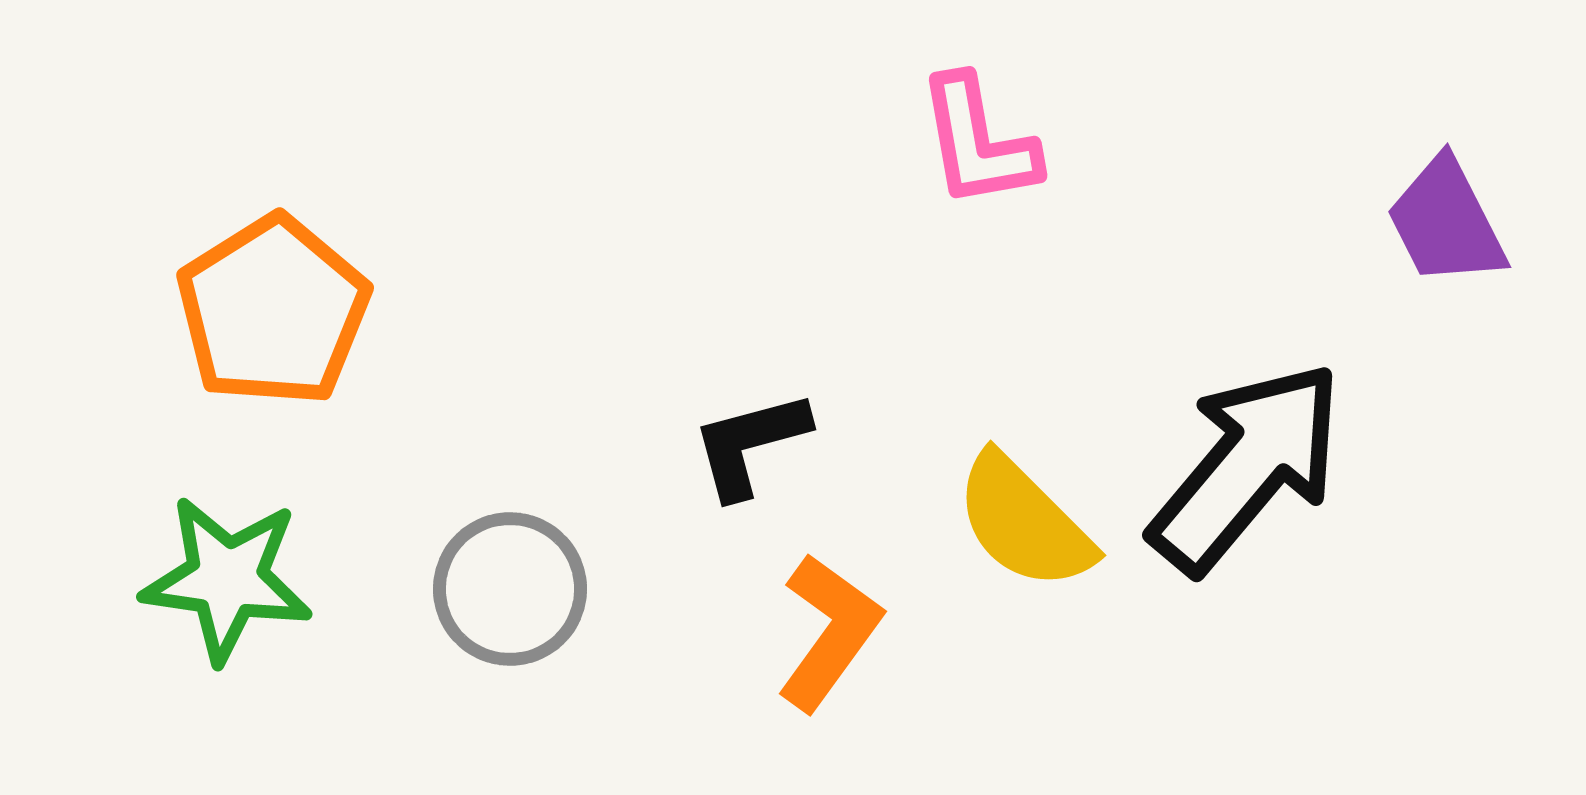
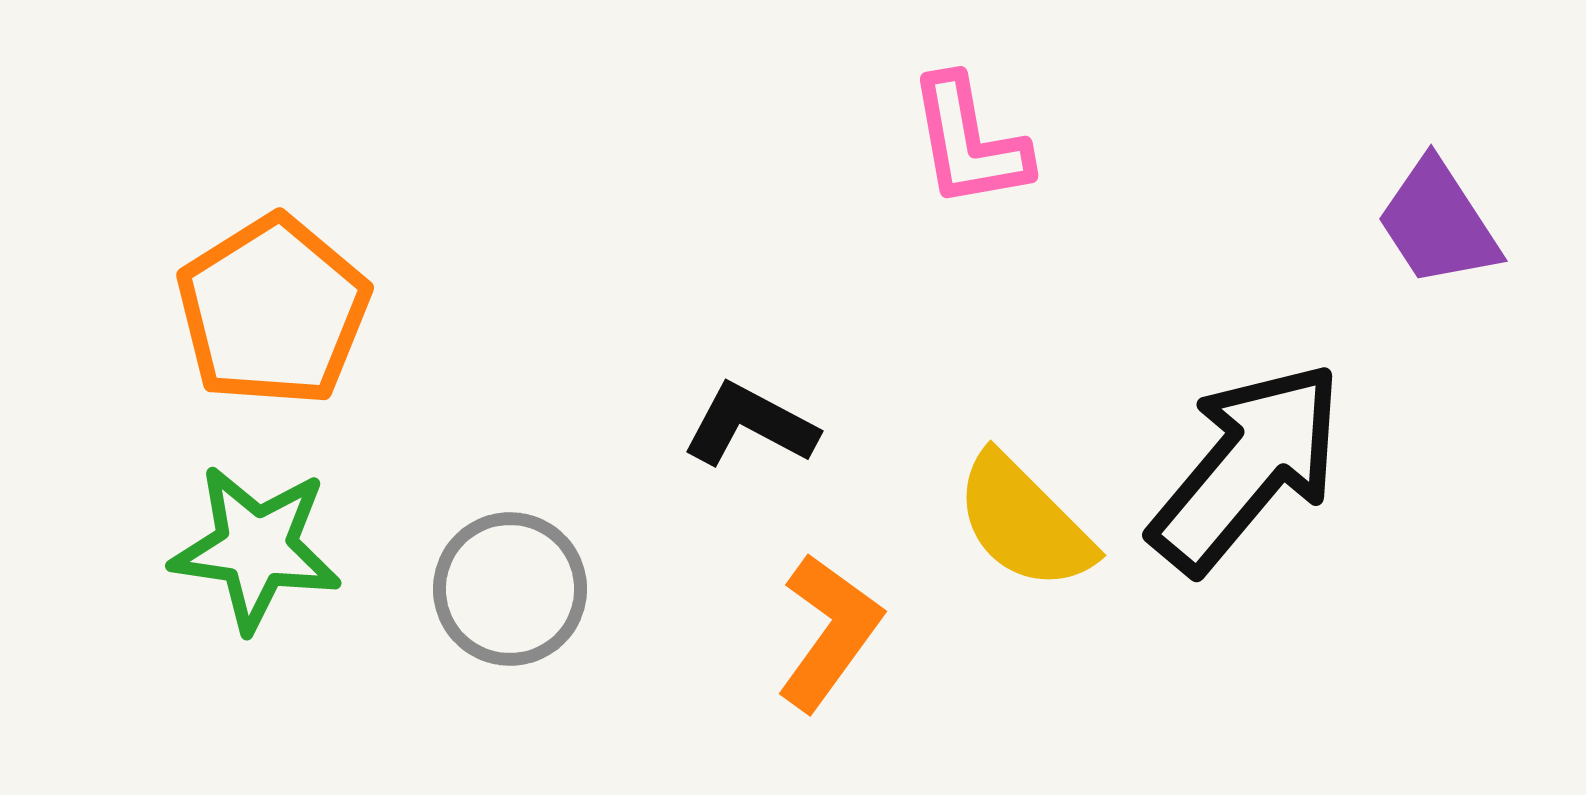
pink L-shape: moved 9 px left
purple trapezoid: moved 8 px left, 1 px down; rotated 6 degrees counterclockwise
black L-shape: moved 19 px up; rotated 43 degrees clockwise
green star: moved 29 px right, 31 px up
